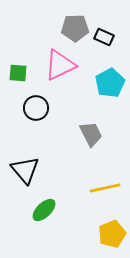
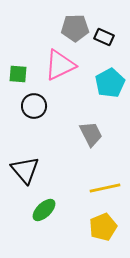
green square: moved 1 px down
black circle: moved 2 px left, 2 px up
yellow pentagon: moved 9 px left, 7 px up
